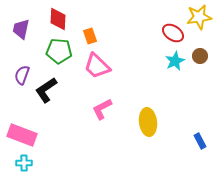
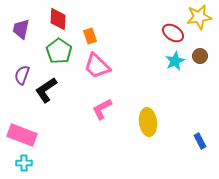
green pentagon: rotated 30 degrees clockwise
